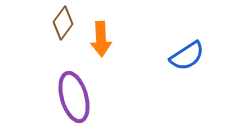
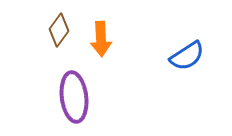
brown diamond: moved 4 px left, 7 px down
purple ellipse: rotated 9 degrees clockwise
